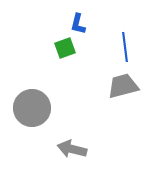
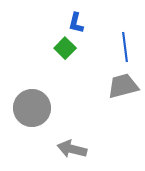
blue L-shape: moved 2 px left, 1 px up
green square: rotated 25 degrees counterclockwise
